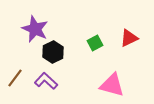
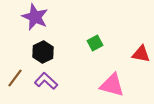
purple star: moved 12 px up
red triangle: moved 12 px right, 16 px down; rotated 36 degrees clockwise
black hexagon: moved 10 px left
